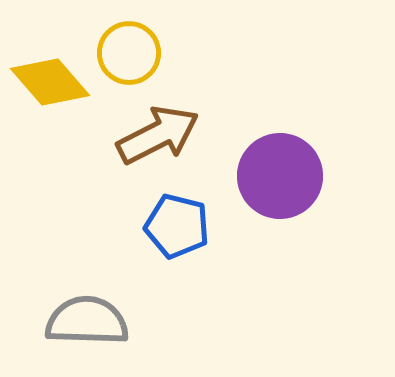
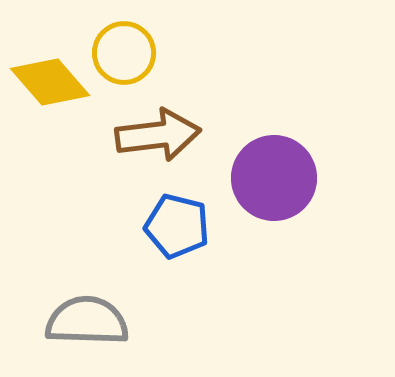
yellow circle: moved 5 px left
brown arrow: rotated 20 degrees clockwise
purple circle: moved 6 px left, 2 px down
